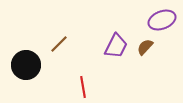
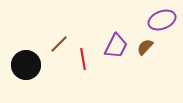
red line: moved 28 px up
